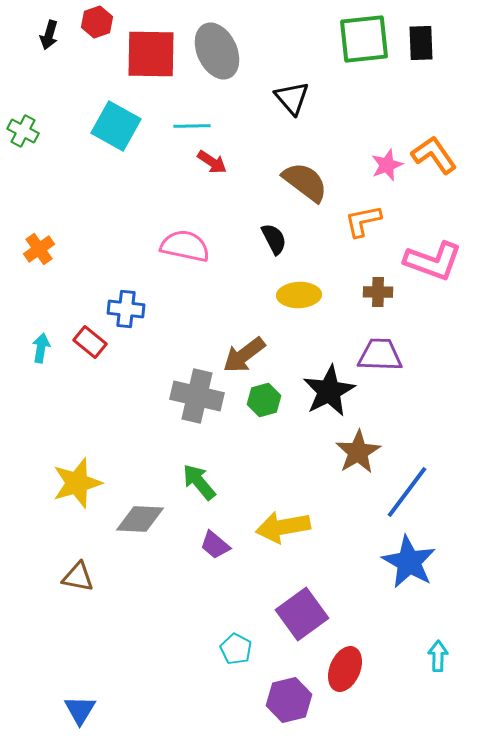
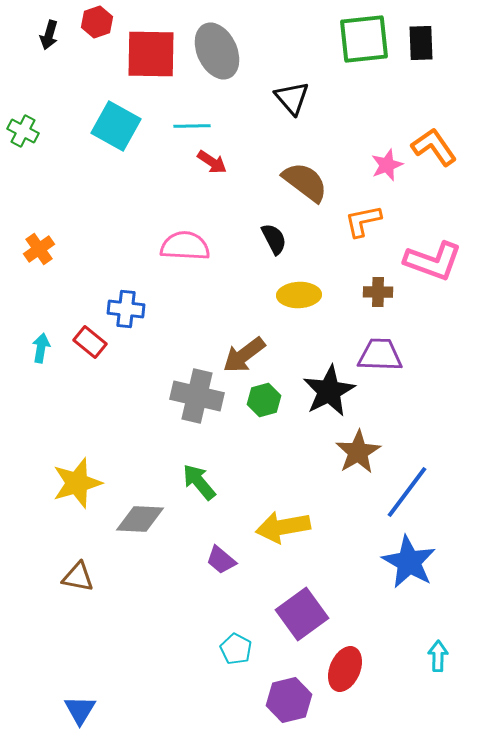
orange L-shape at (434, 155): moved 8 px up
pink semicircle at (185, 246): rotated 9 degrees counterclockwise
purple trapezoid at (215, 545): moved 6 px right, 15 px down
